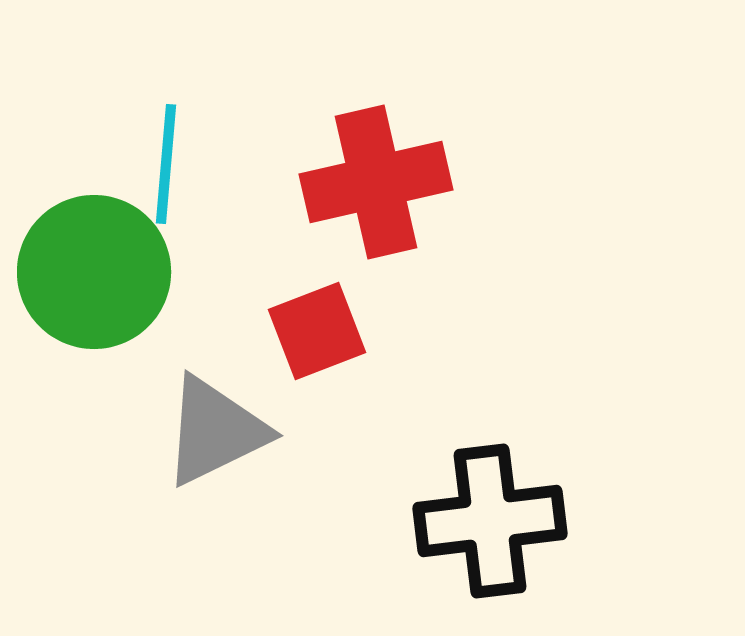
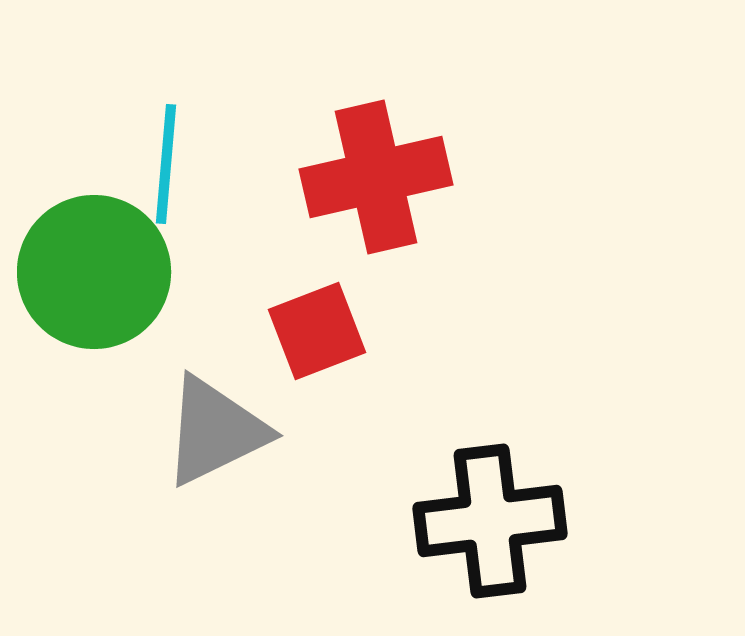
red cross: moved 5 px up
